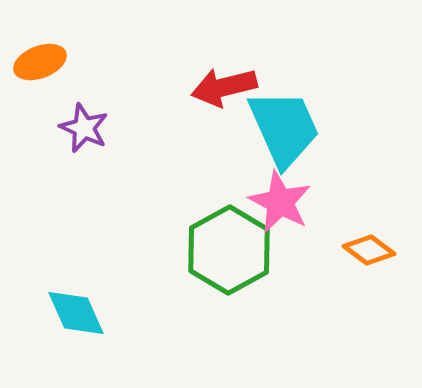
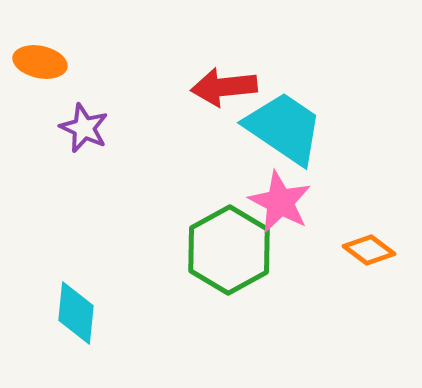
orange ellipse: rotated 33 degrees clockwise
red arrow: rotated 8 degrees clockwise
cyan trapezoid: rotated 32 degrees counterclockwise
cyan diamond: rotated 30 degrees clockwise
